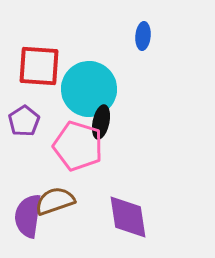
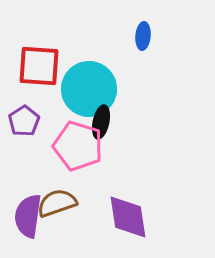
brown semicircle: moved 2 px right, 2 px down
